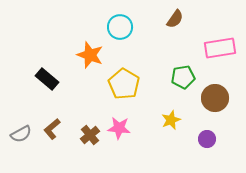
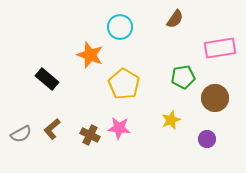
brown cross: rotated 24 degrees counterclockwise
